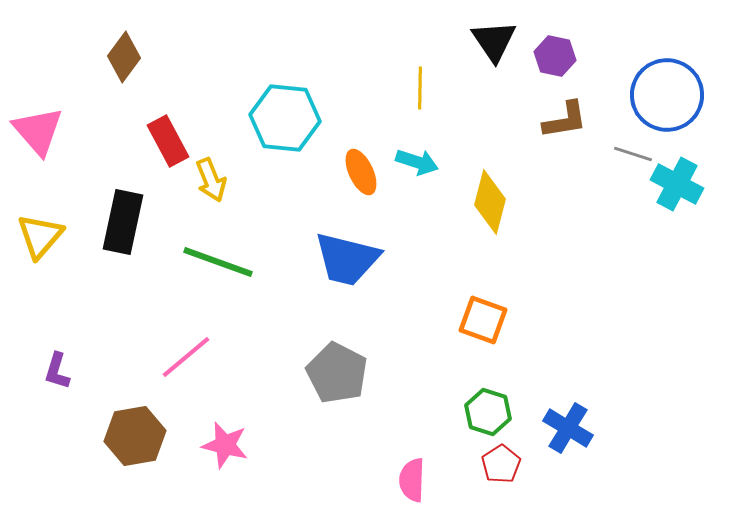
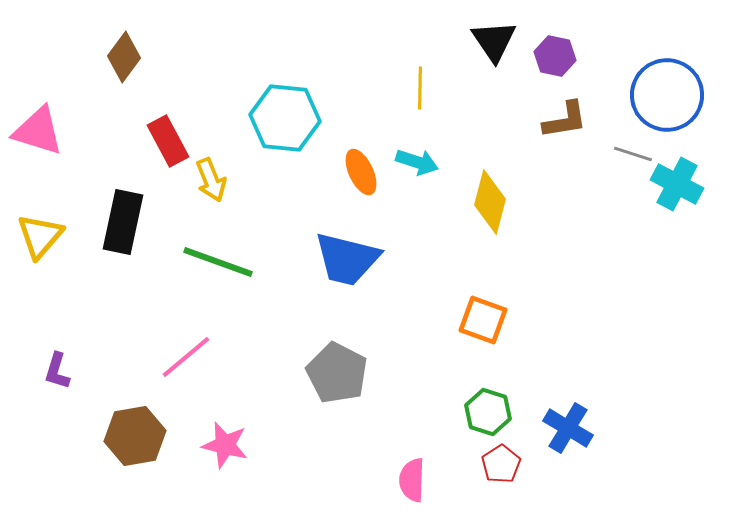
pink triangle: rotated 32 degrees counterclockwise
